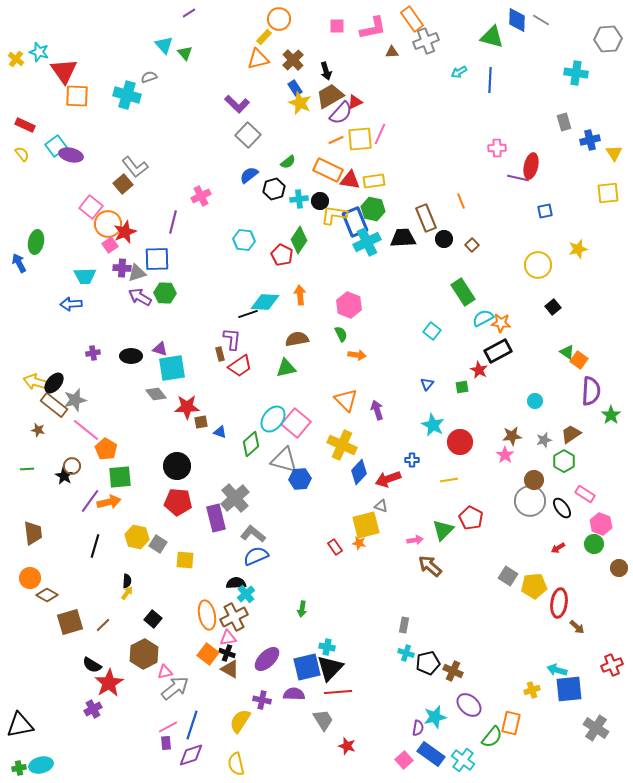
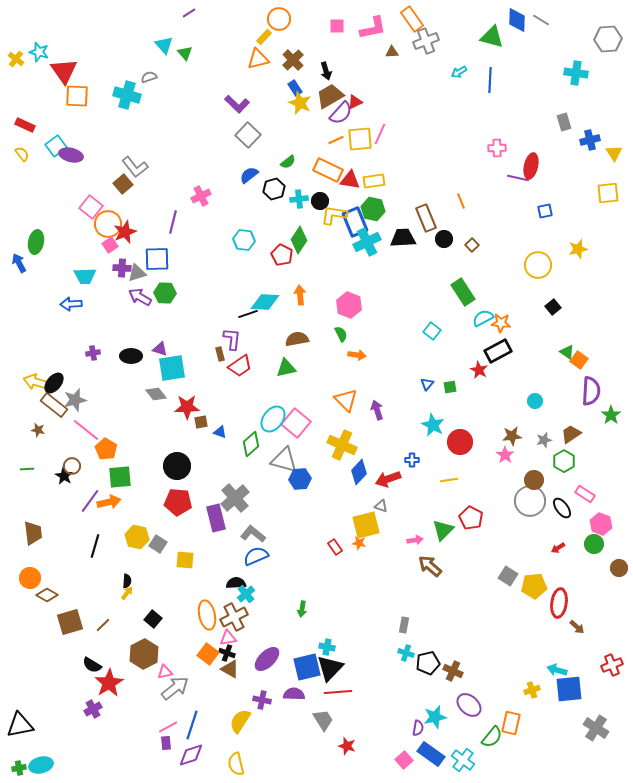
green square at (462, 387): moved 12 px left
